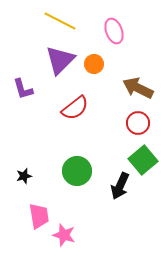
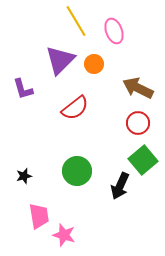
yellow line: moved 16 px right; rotated 32 degrees clockwise
